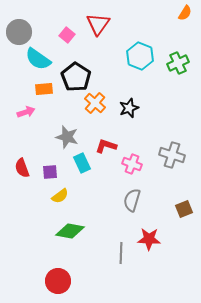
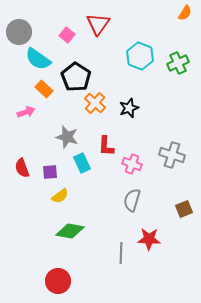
orange rectangle: rotated 48 degrees clockwise
red L-shape: rotated 105 degrees counterclockwise
